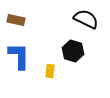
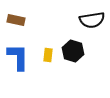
black semicircle: moved 6 px right, 1 px down; rotated 145 degrees clockwise
blue L-shape: moved 1 px left, 1 px down
yellow rectangle: moved 2 px left, 16 px up
